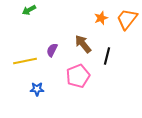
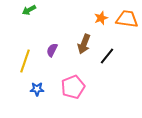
orange trapezoid: rotated 60 degrees clockwise
brown arrow: moved 1 px right; rotated 120 degrees counterclockwise
black line: rotated 24 degrees clockwise
yellow line: rotated 60 degrees counterclockwise
pink pentagon: moved 5 px left, 11 px down
